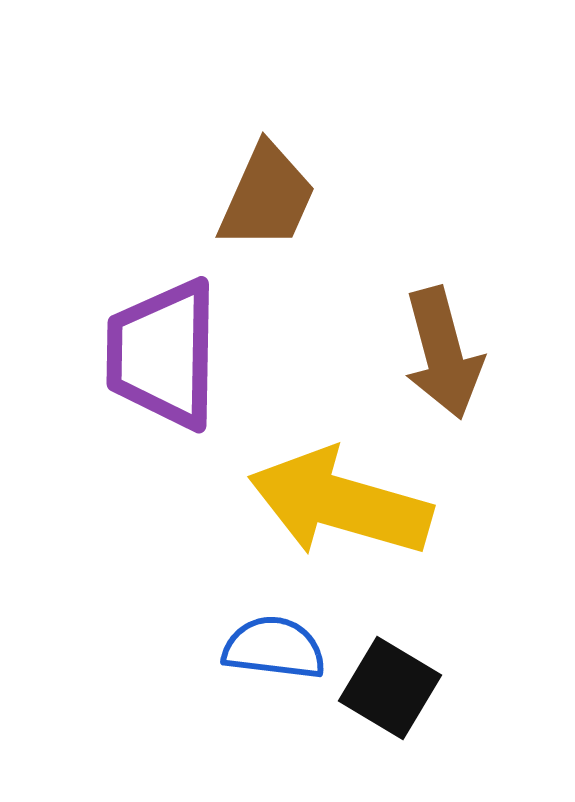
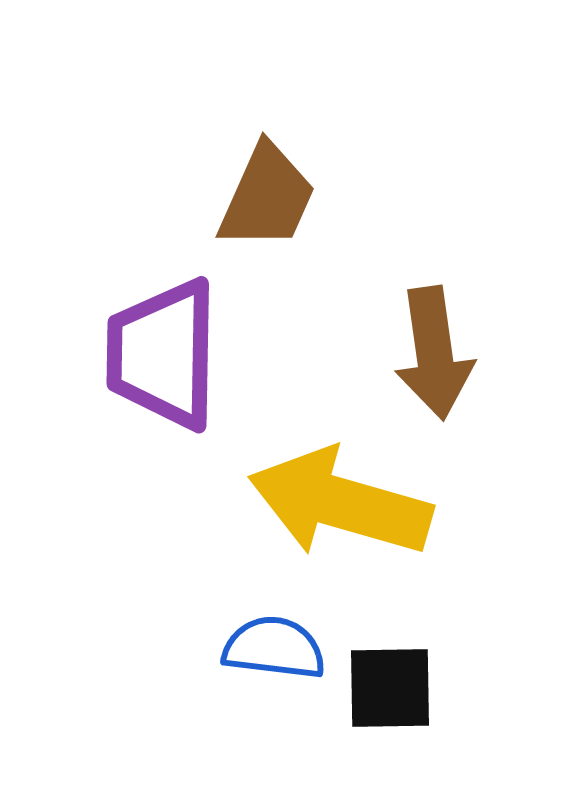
brown arrow: moved 9 px left; rotated 7 degrees clockwise
black square: rotated 32 degrees counterclockwise
